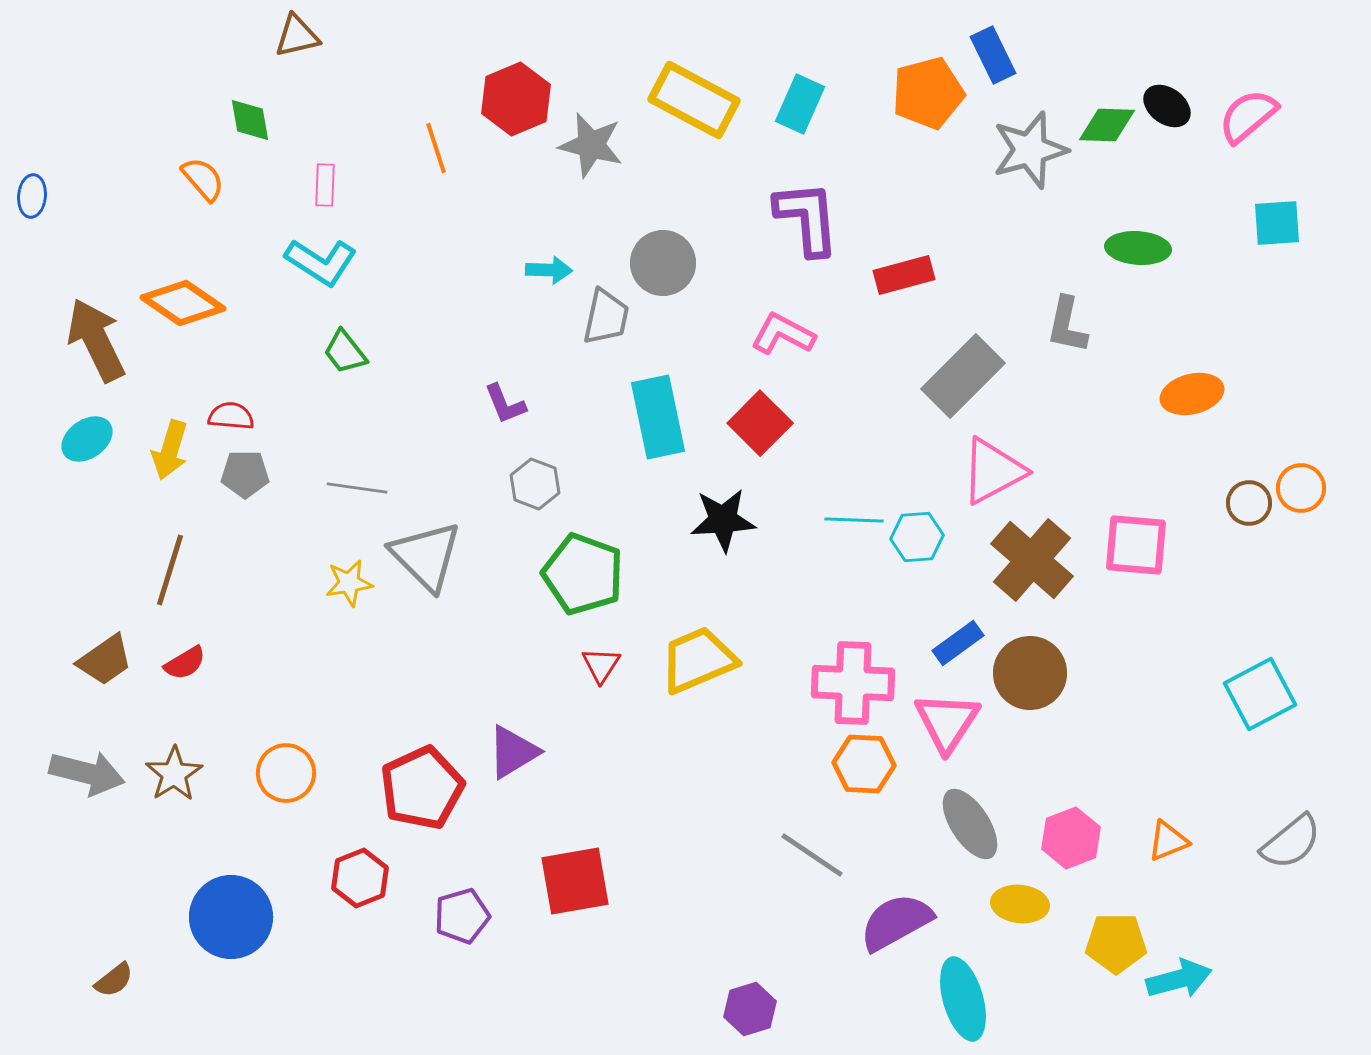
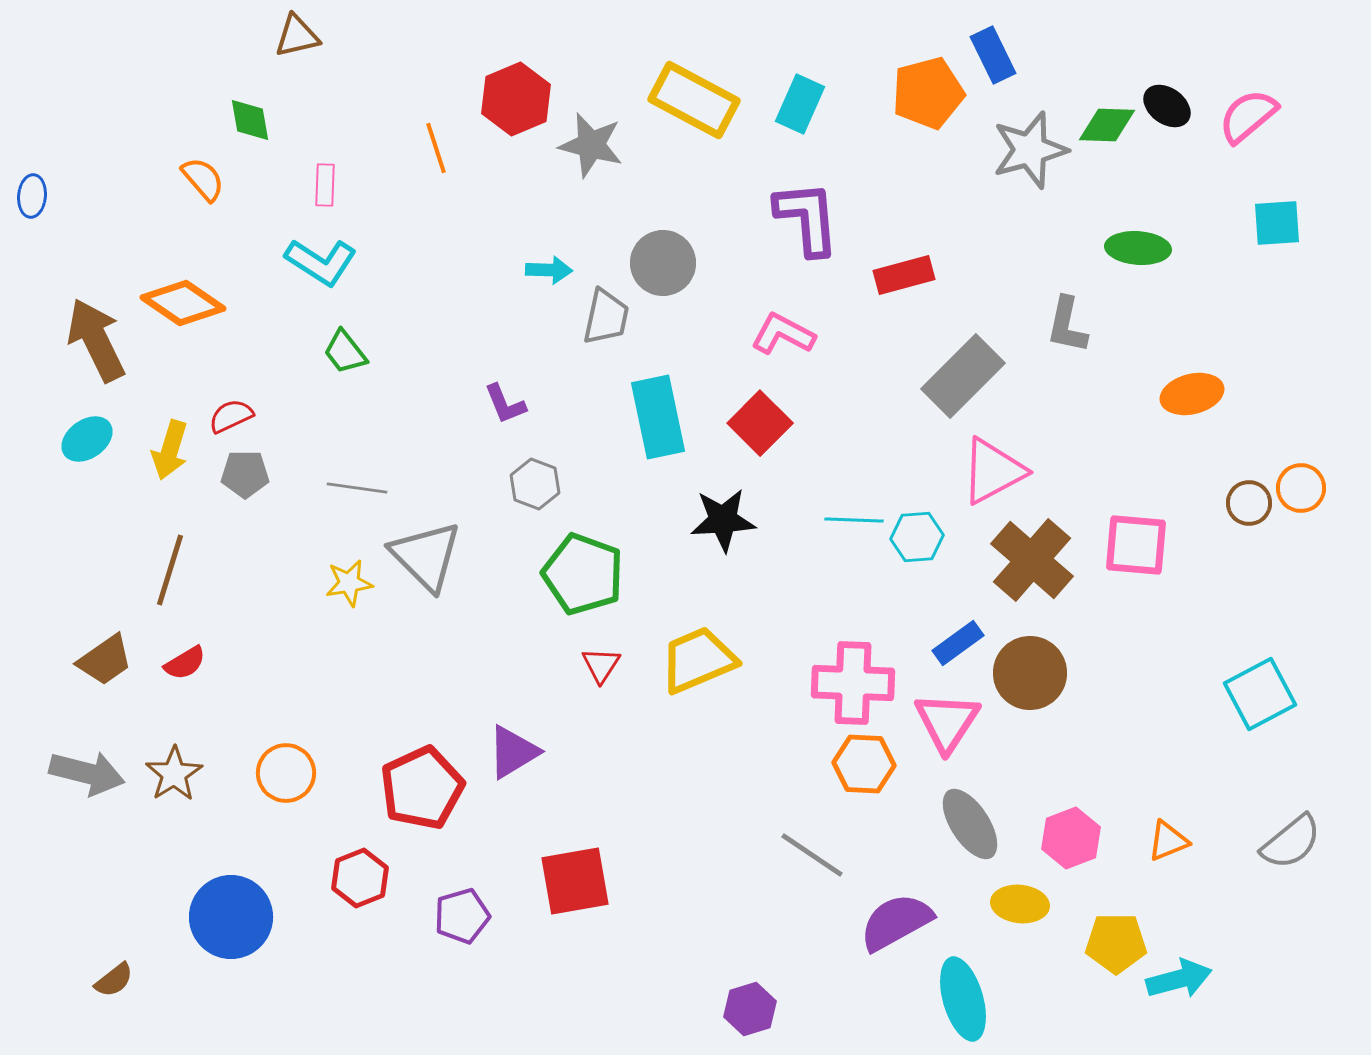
red semicircle at (231, 416): rotated 30 degrees counterclockwise
